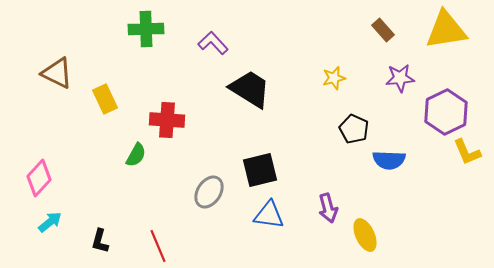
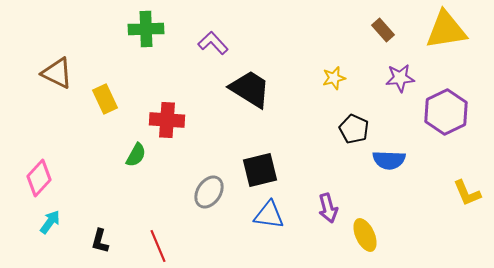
yellow L-shape: moved 41 px down
cyan arrow: rotated 15 degrees counterclockwise
